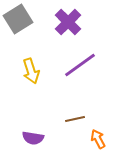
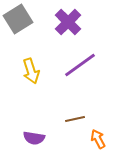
purple semicircle: moved 1 px right
